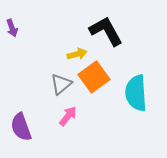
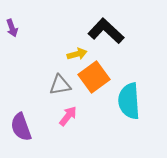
black L-shape: rotated 18 degrees counterclockwise
gray triangle: moved 1 px left, 1 px down; rotated 30 degrees clockwise
cyan semicircle: moved 7 px left, 8 px down
